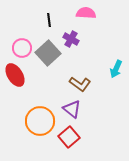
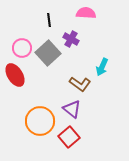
cyan arrow: moved 14 px left, 2 px up
